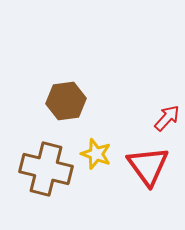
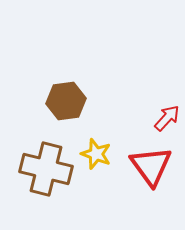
red triangle: moved 3 px right
